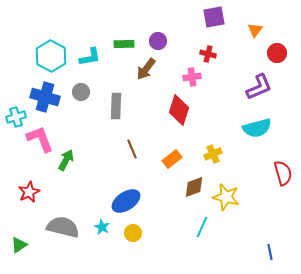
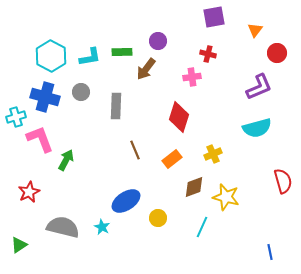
green rectangle: moved 2 px left, 8 px down
red diamond: moved 7 px down
brown line: moved 3 px right, 1 px down
red semicircle: moved 8 px down
yellow circle: moved 25 px right, 15 px up
